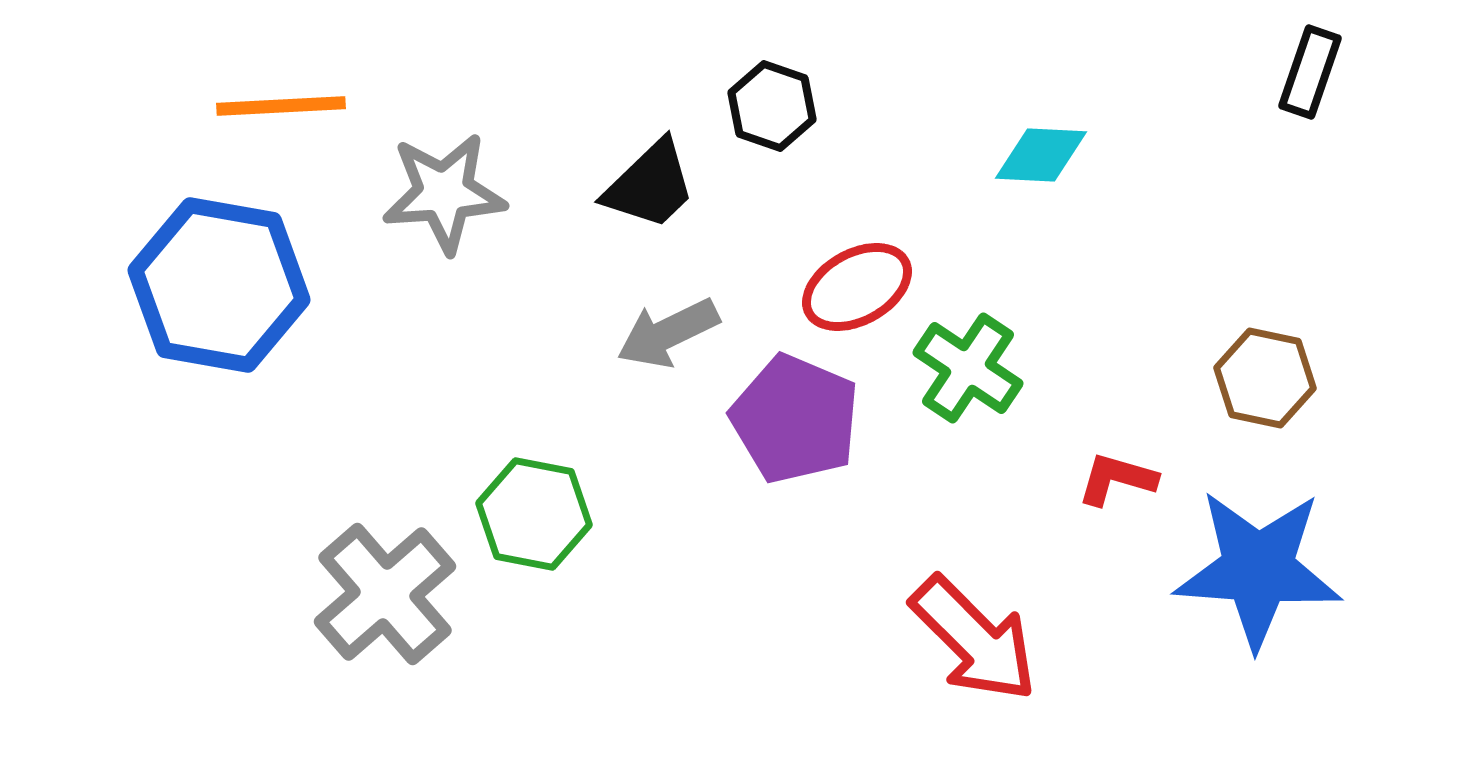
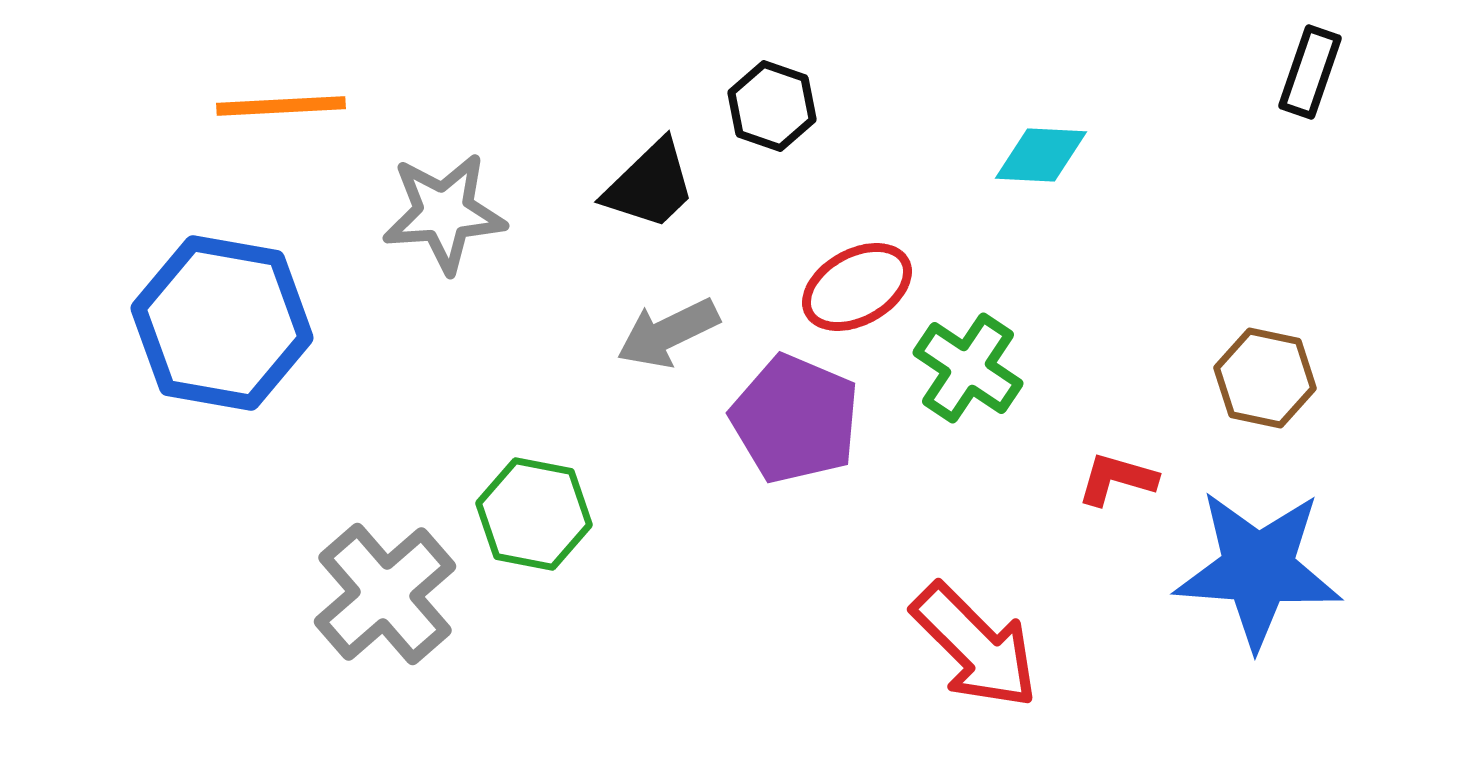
gray star: moved 20 px down
blue hexagon: moved 3 px right, 38 px down
red arrow: moved 1 px right, 7 px down
